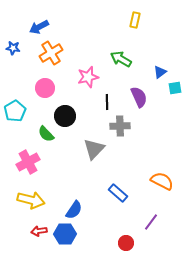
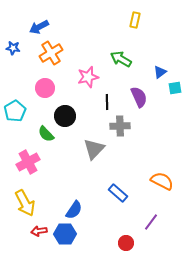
yellow arrow: moved 6 px left, 3 px down; rotated 48 degrees clockwise
